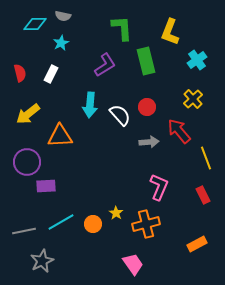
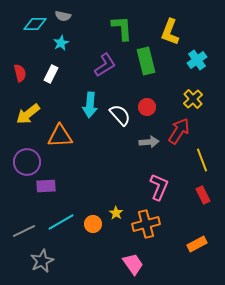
red arrow: rotated 72 degrees clockwise
yellow line: moved 4 px left, 2 px down
gray line: rotated 15 degrees counterclockwise
